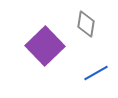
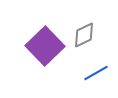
gray diamond: moved 2 px left, 11 px down; rotated 56 degrees clockwise
